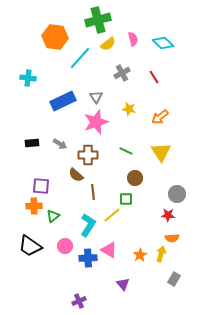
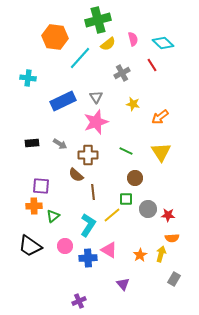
red line: moved 2 px left, 12 px up
yellow star: moved 4 px right, 5 px up
gray circle: moved 29 px left, 15 px down
